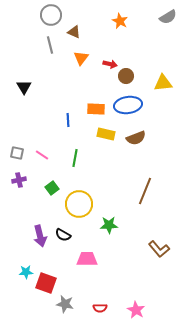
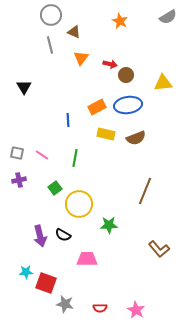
brown circle: moved 1 px up
orange rectangle: moved 1 px right, 2 px up; rotated 30 degrees counterclockwise
green square: moved 3 px right
